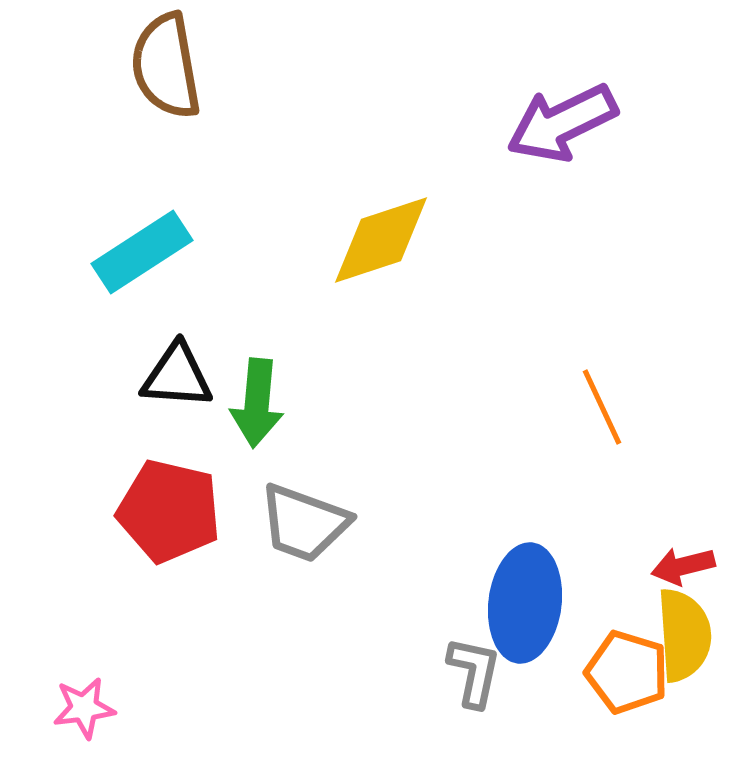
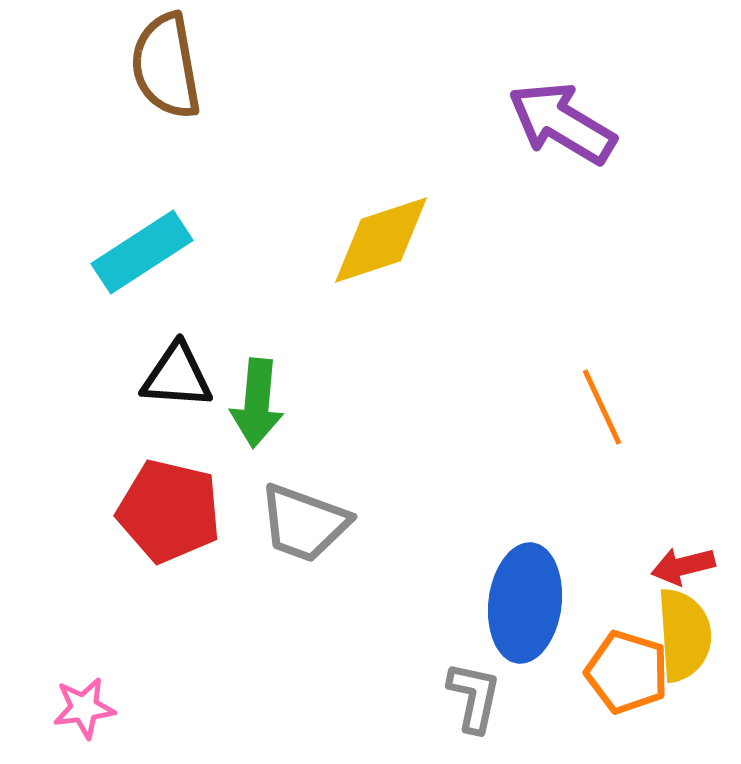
purple arrow: rotated 57 degrees clockwise
gray L-shape: moved 25 px down
